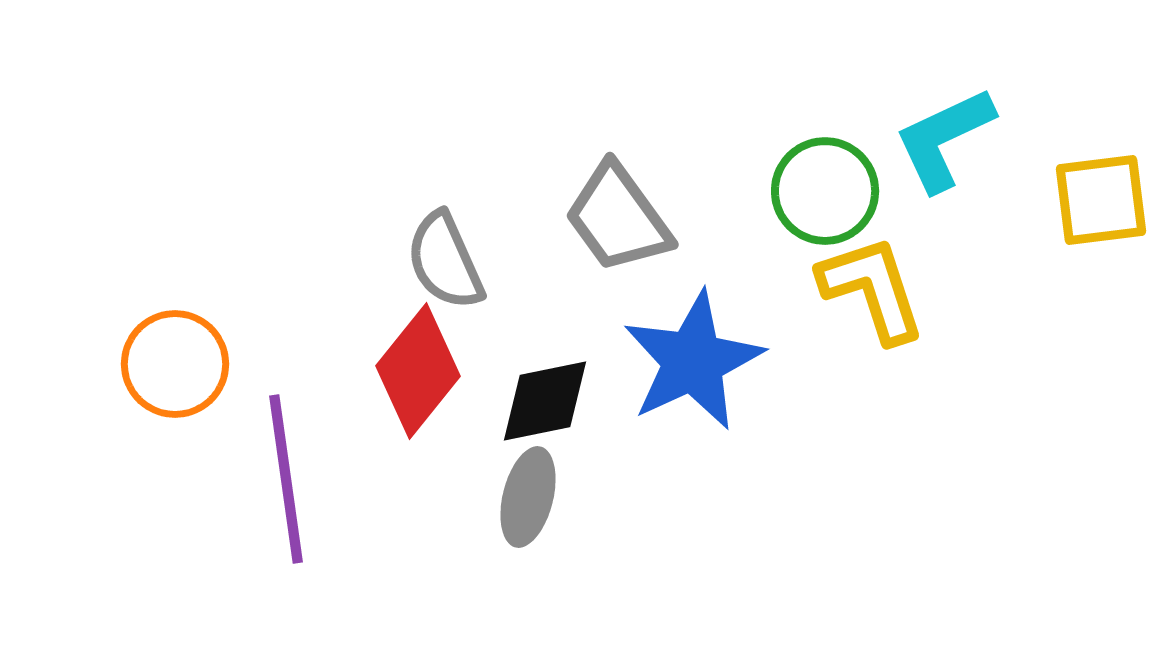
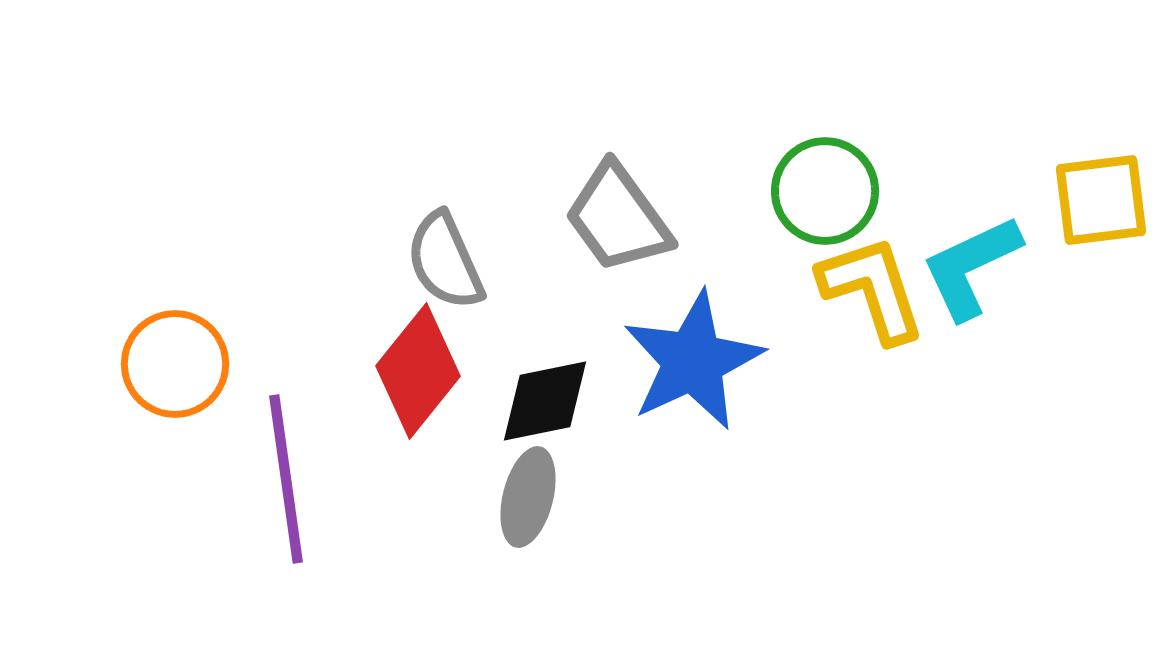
cyan L-shape: moved 27 px right, 128 px down
